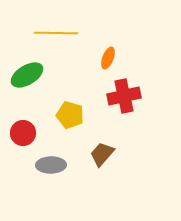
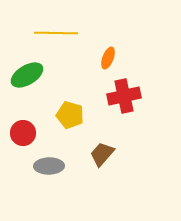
gray ellipse: moved 2 px left, 1 px down
